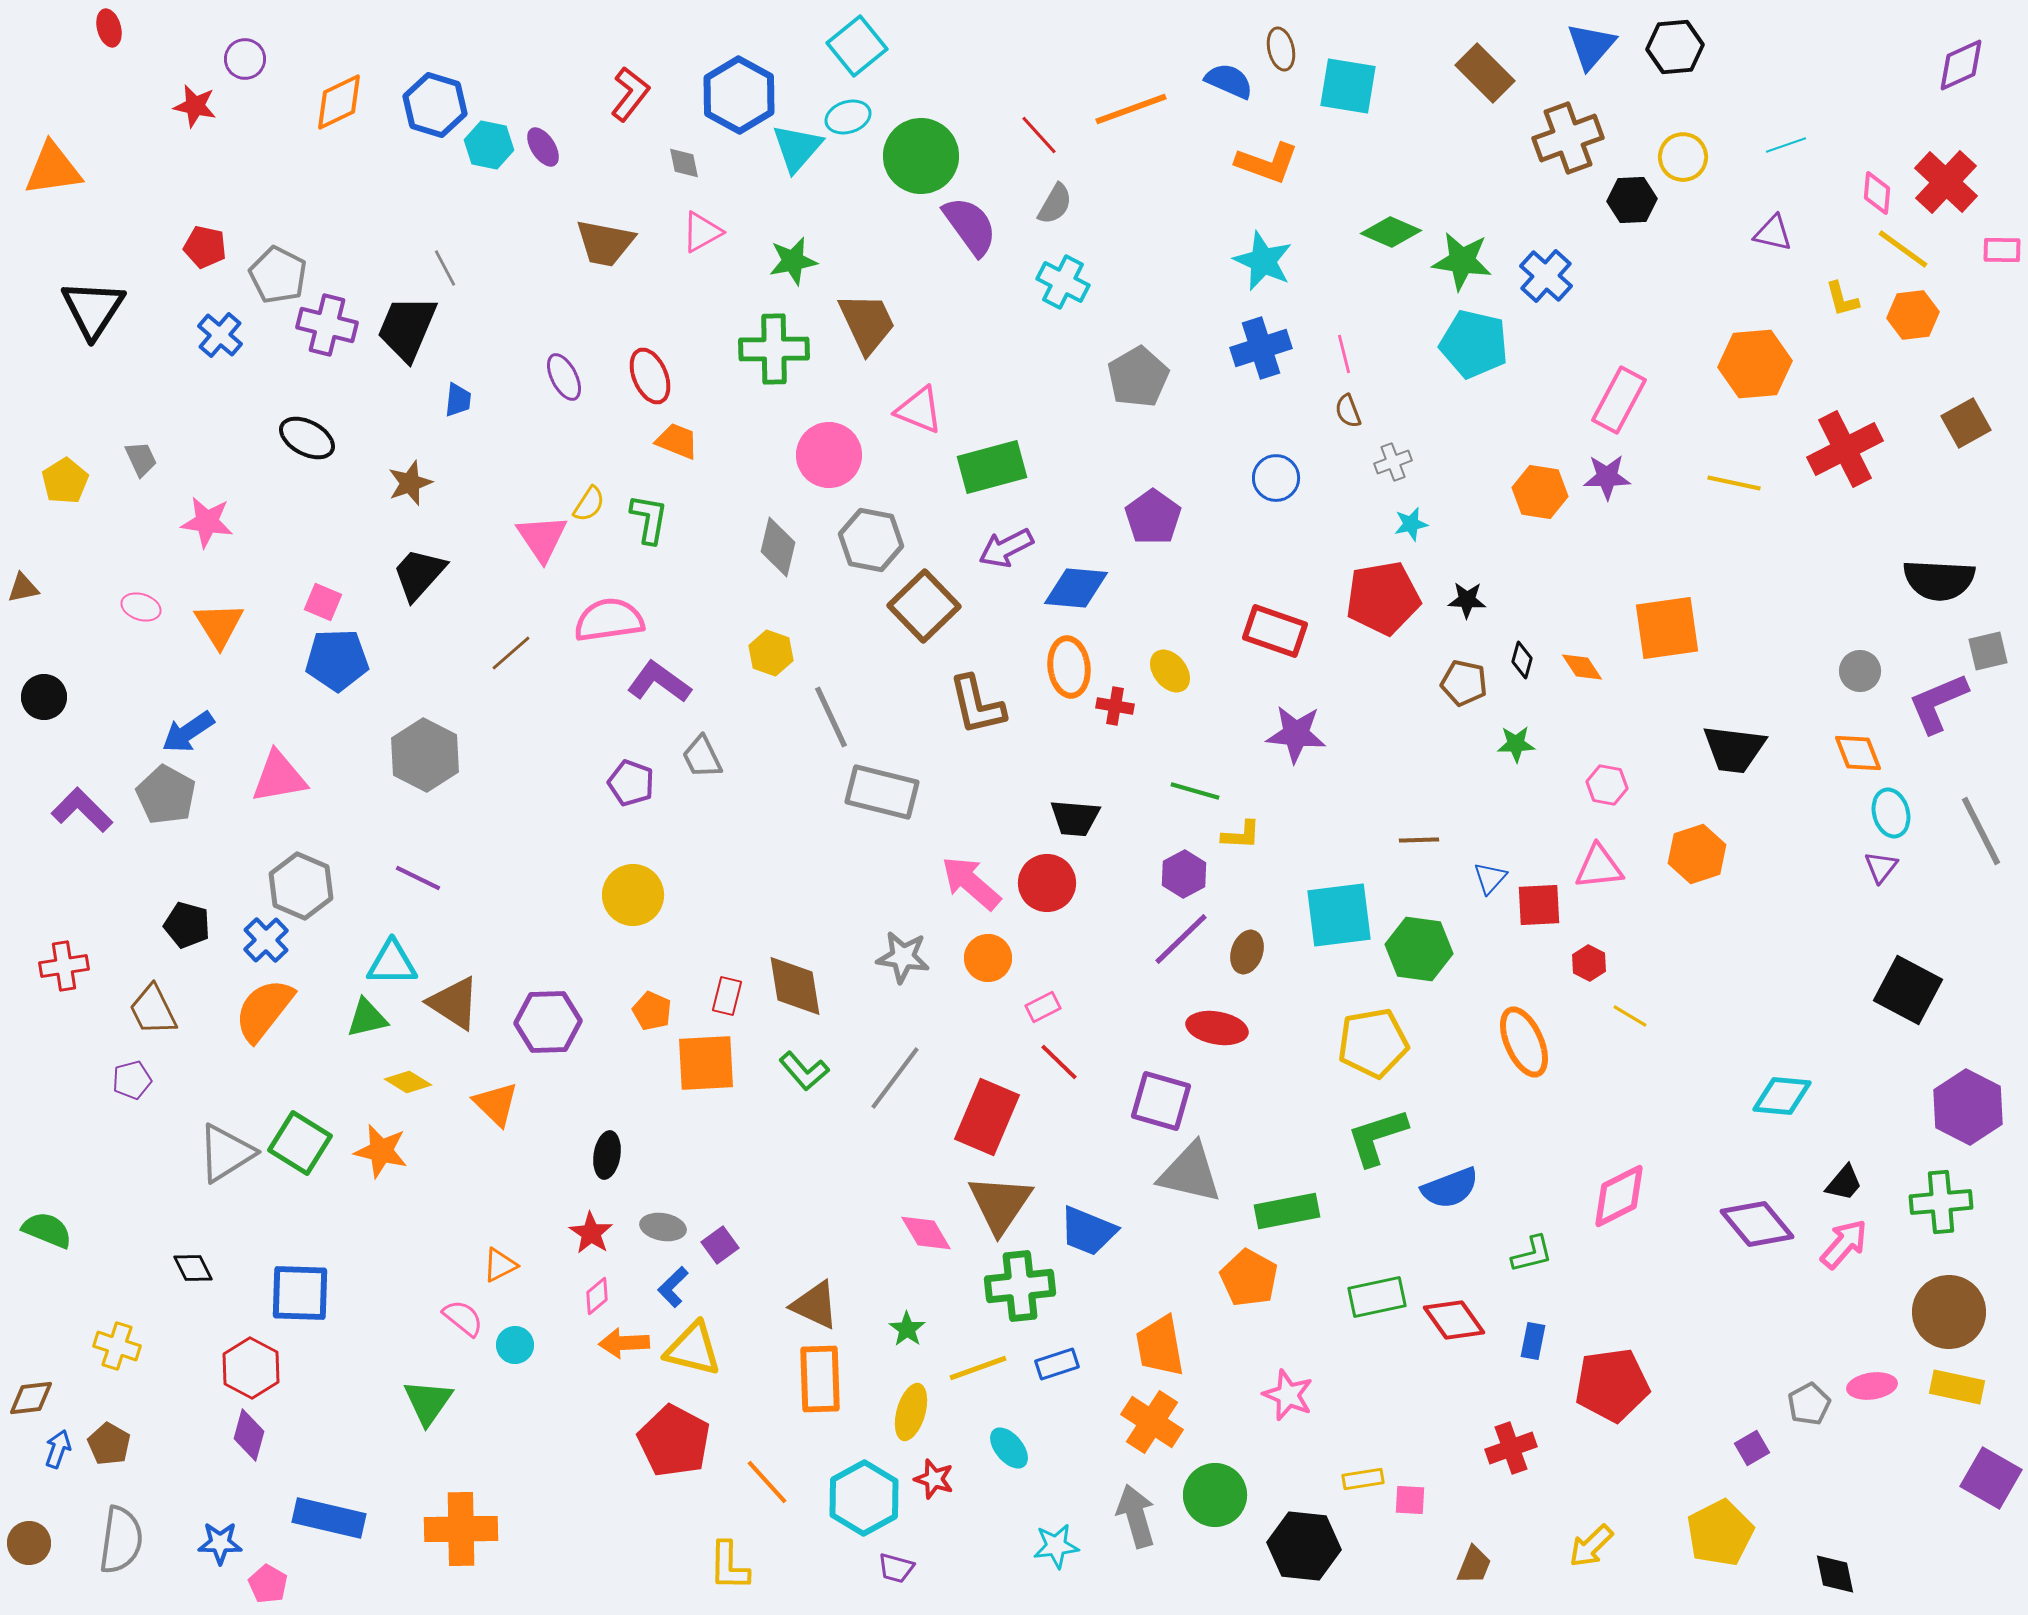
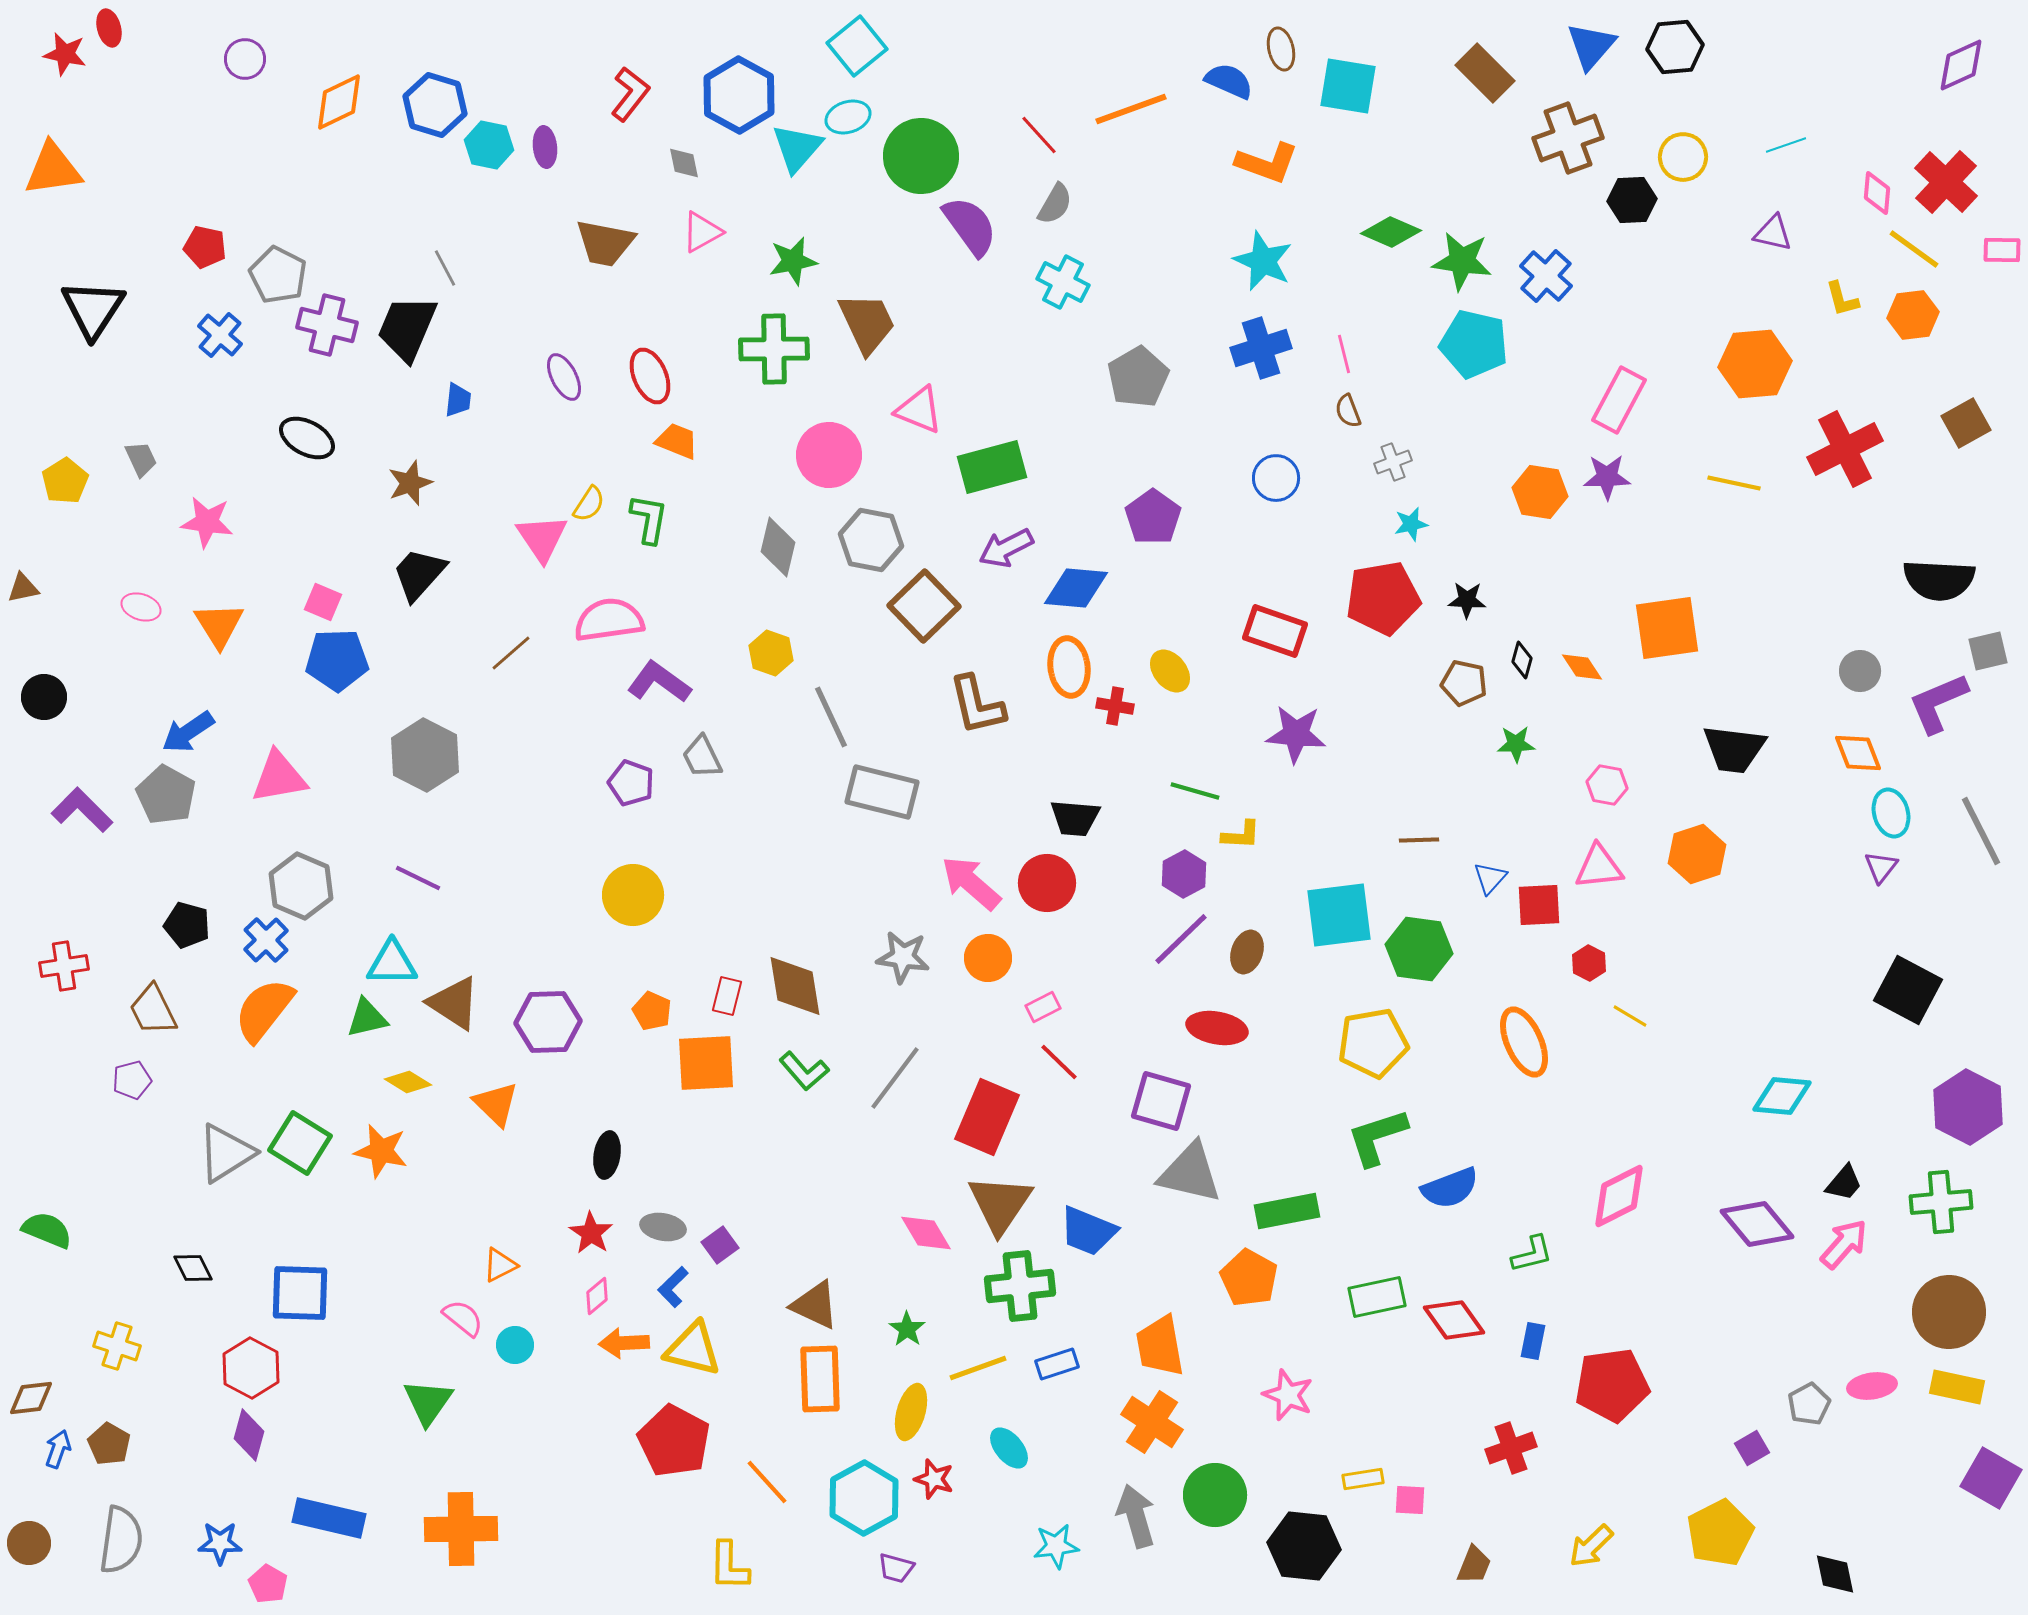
red star at (195, 106): moved 130 px left, 52 px up
purple ellipse at (543, 147): moved 2 px right; rotated 27 degrees clockwise
yellow line at (1903, 249): moved 11 px right
